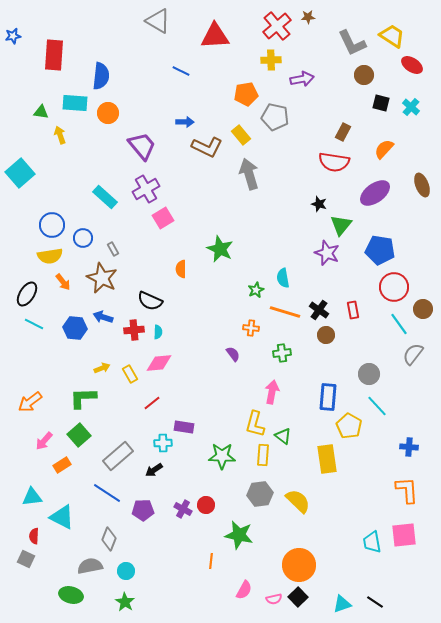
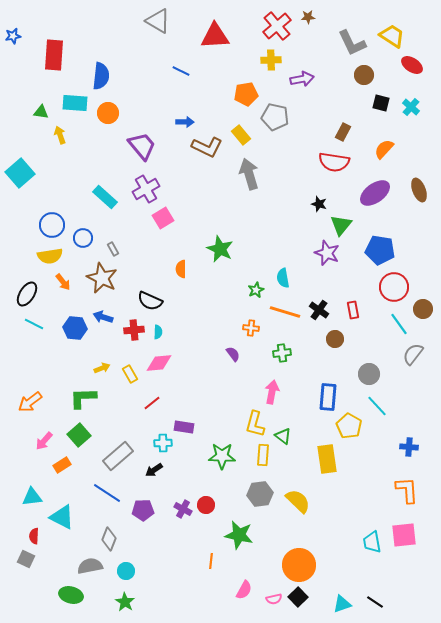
brown ellipse at (422, 185): moved 3 px left, 5 px down
brown circle at (326, 335): moved 9 px right, 4 px down
